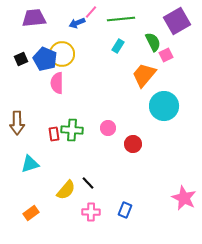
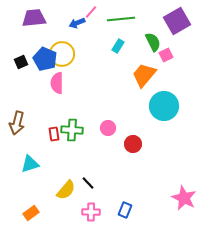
black square: moved 3 px down
brown arrow: rotated 15 degrees clockwise
